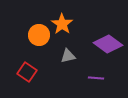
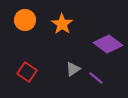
orange circle: moved 14 px left, 15 px up
gray triangle: moved 5 px right, 13 px down; rotated 21 degrees counterclockwise
purple line: rotated 35 degrees clockwise
